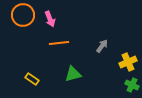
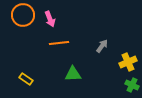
green triangle: rotated 12 degrees clockwise
yellow rectangle: moved 6 px left
